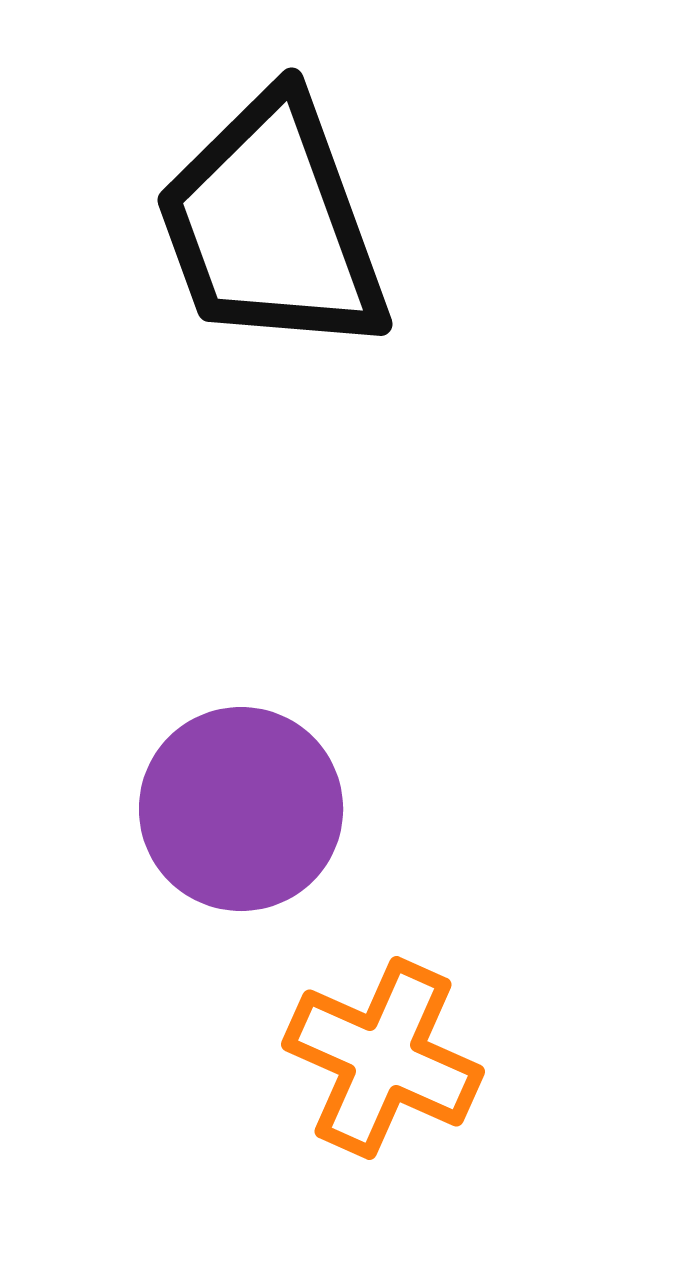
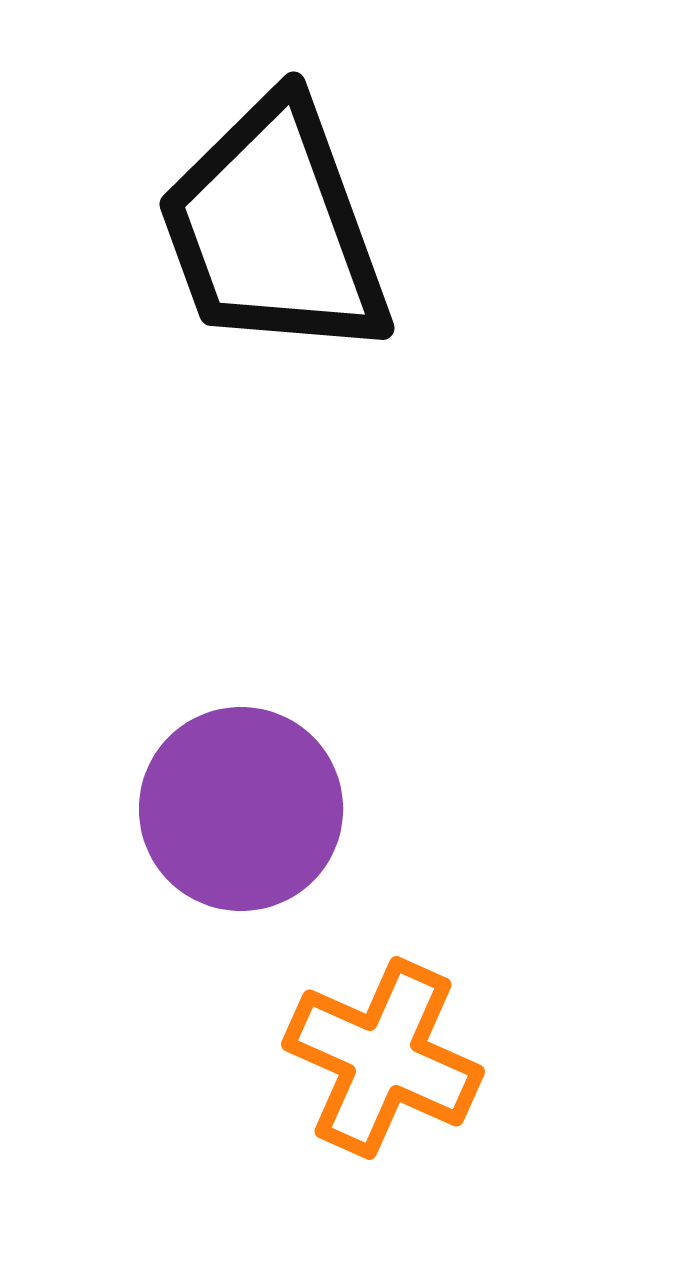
black trapezoid: moved 2 px right, 4 px down
